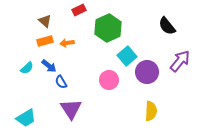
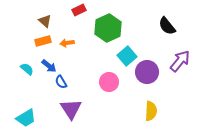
orange rectangle: moved 2 px left
cyan semicircle: moved 1 px down; rotated 96 degrees counterclockwise
pink circle: moved 2 px down
